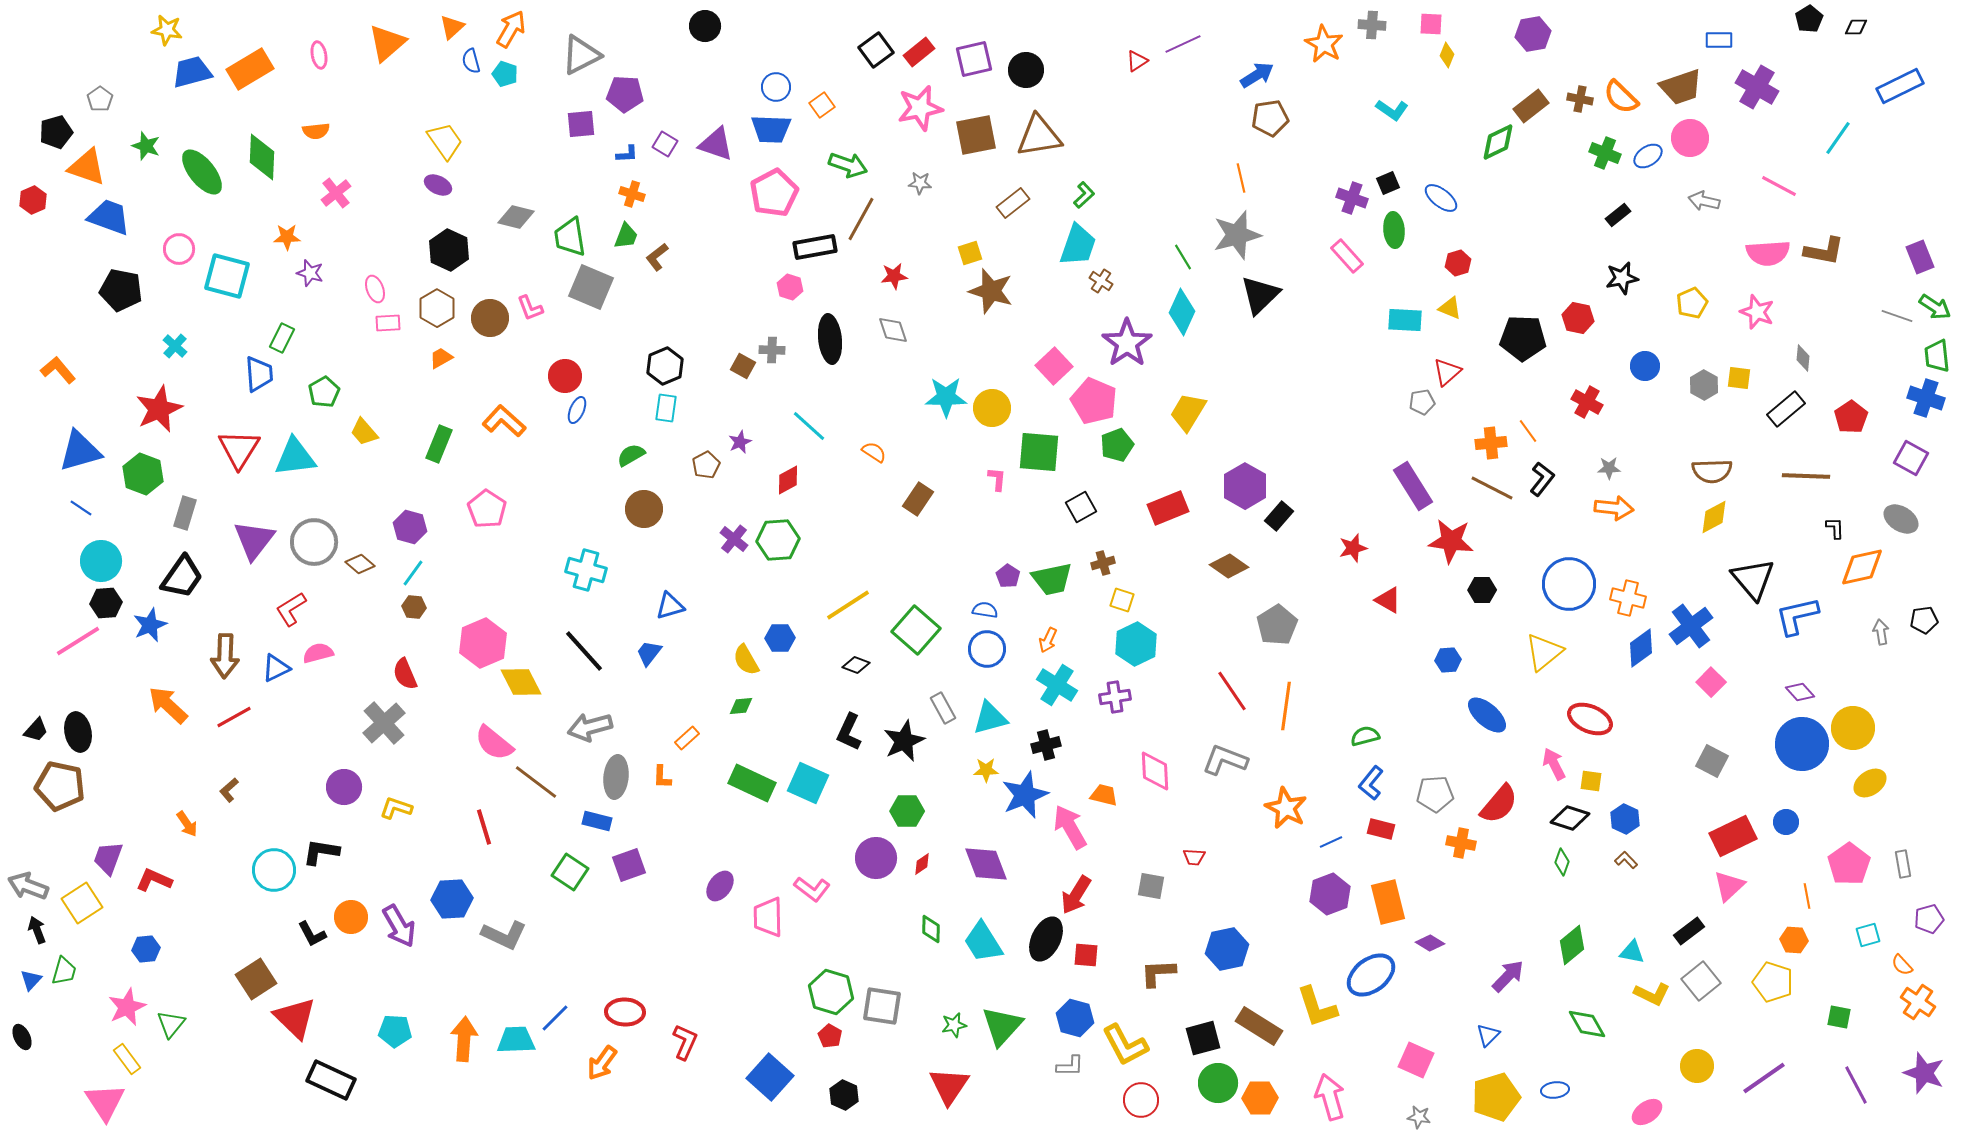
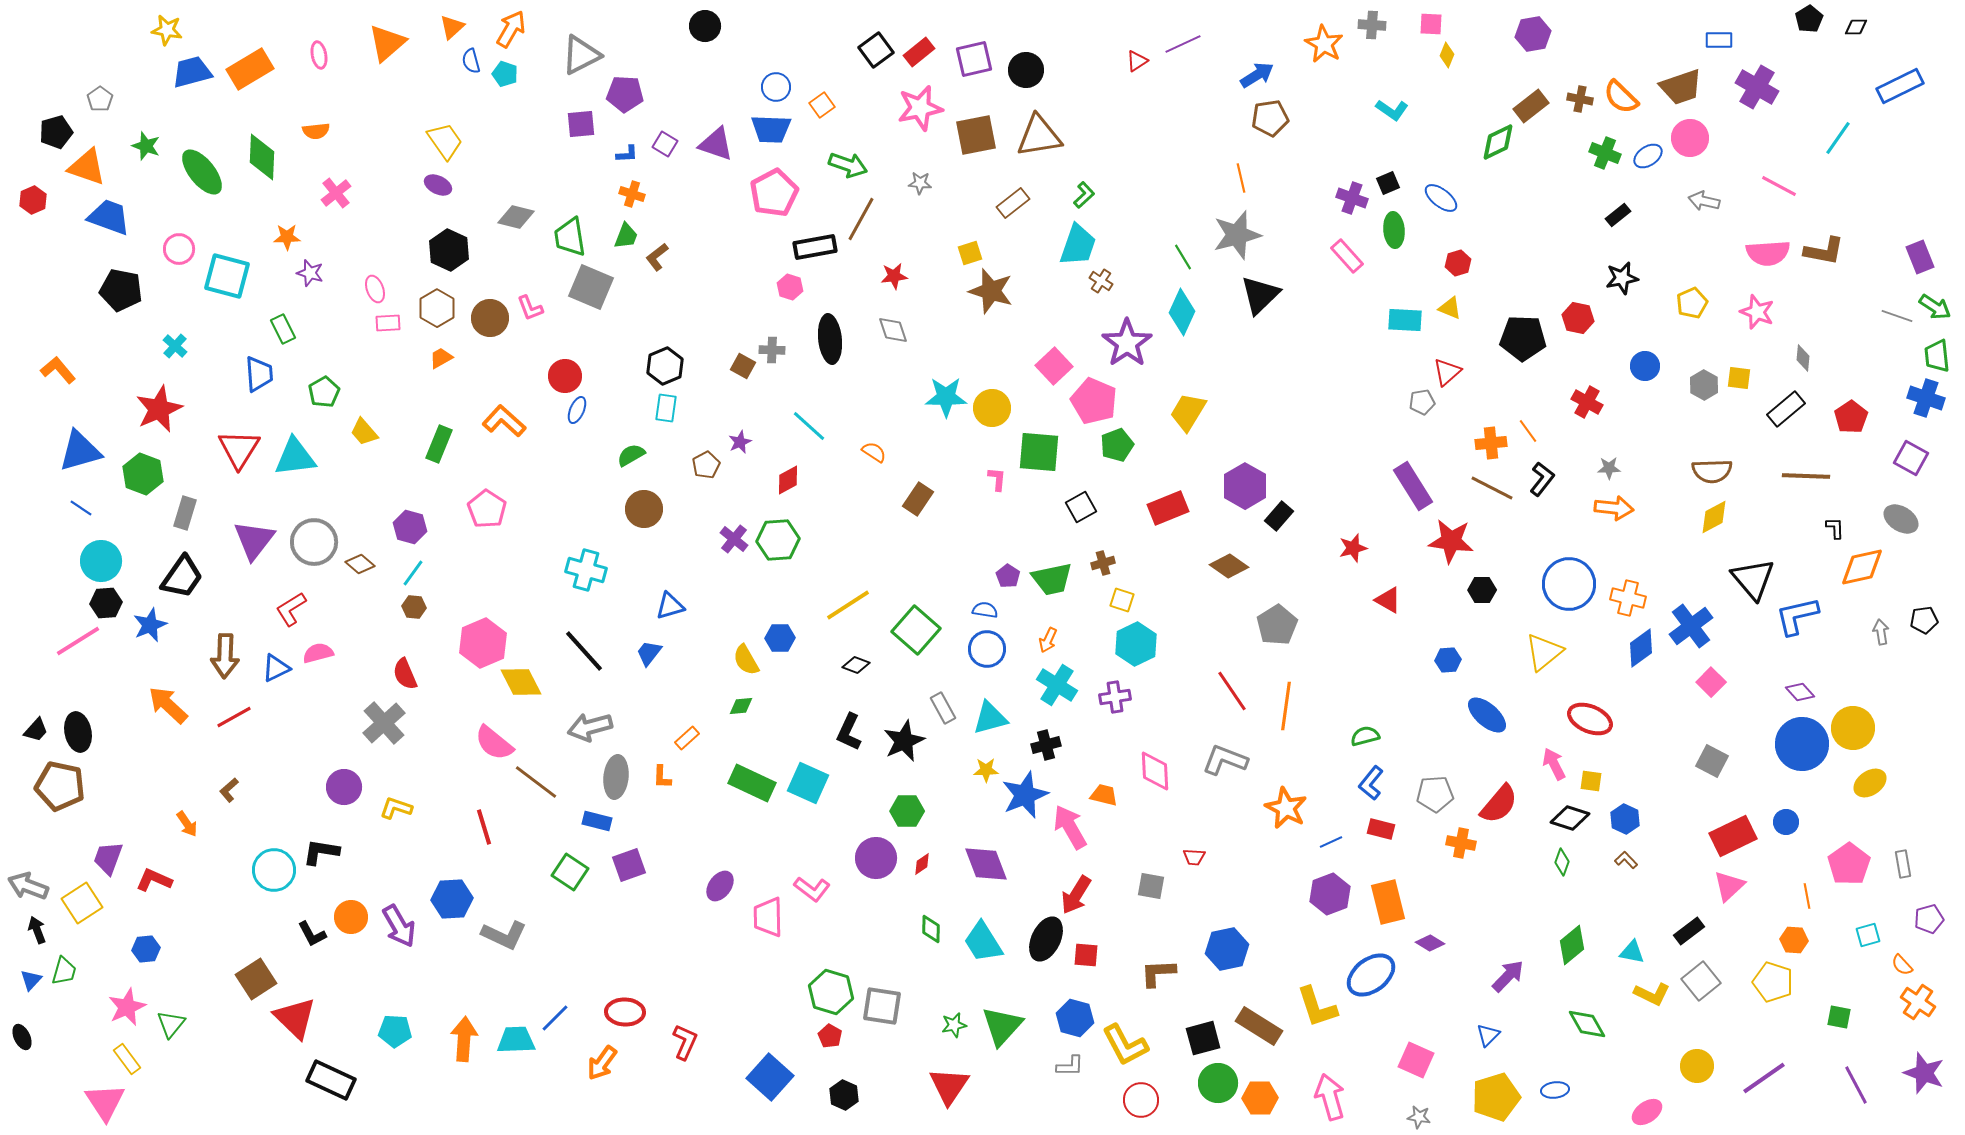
green rectangle at (282, 338): moved 1 px right, 9 px up; rotated 52 degrees counterclockwise
